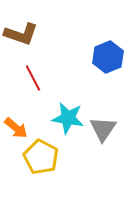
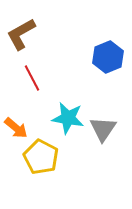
brown L-shape: rotated 132 degrees clockwise
red line: moved 1 px left
